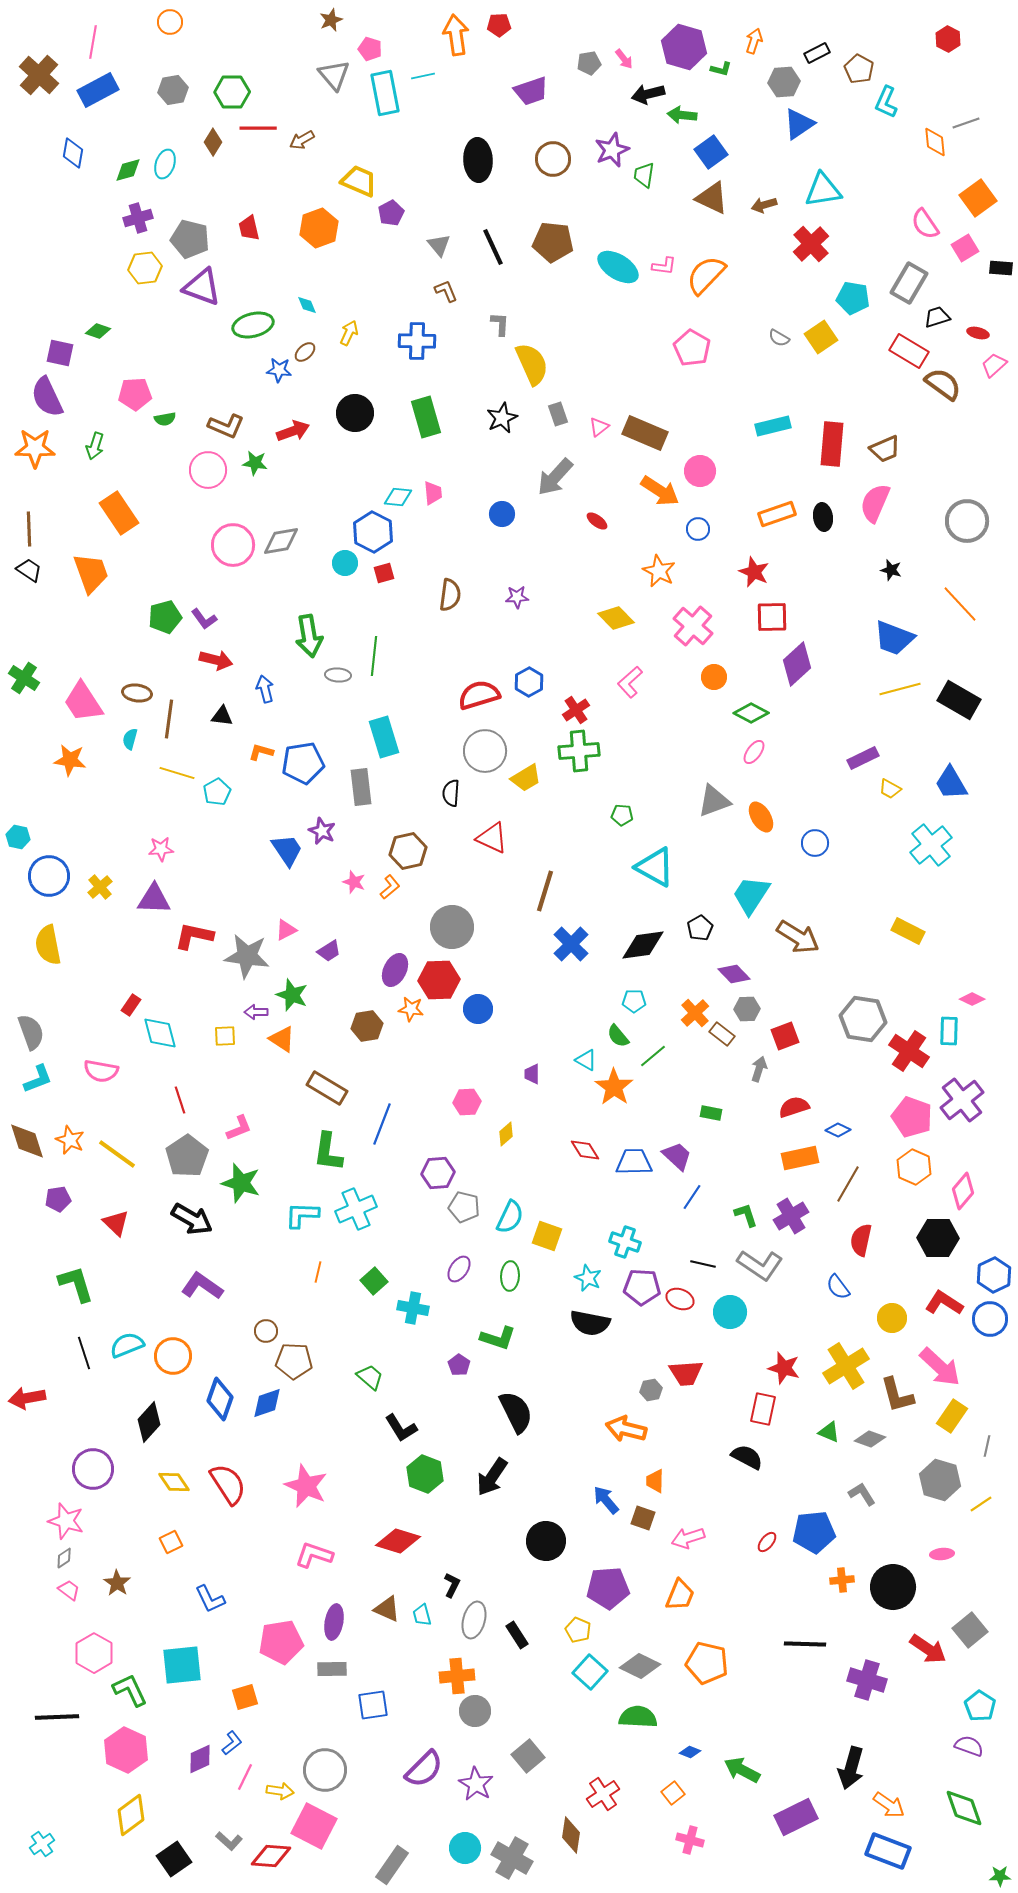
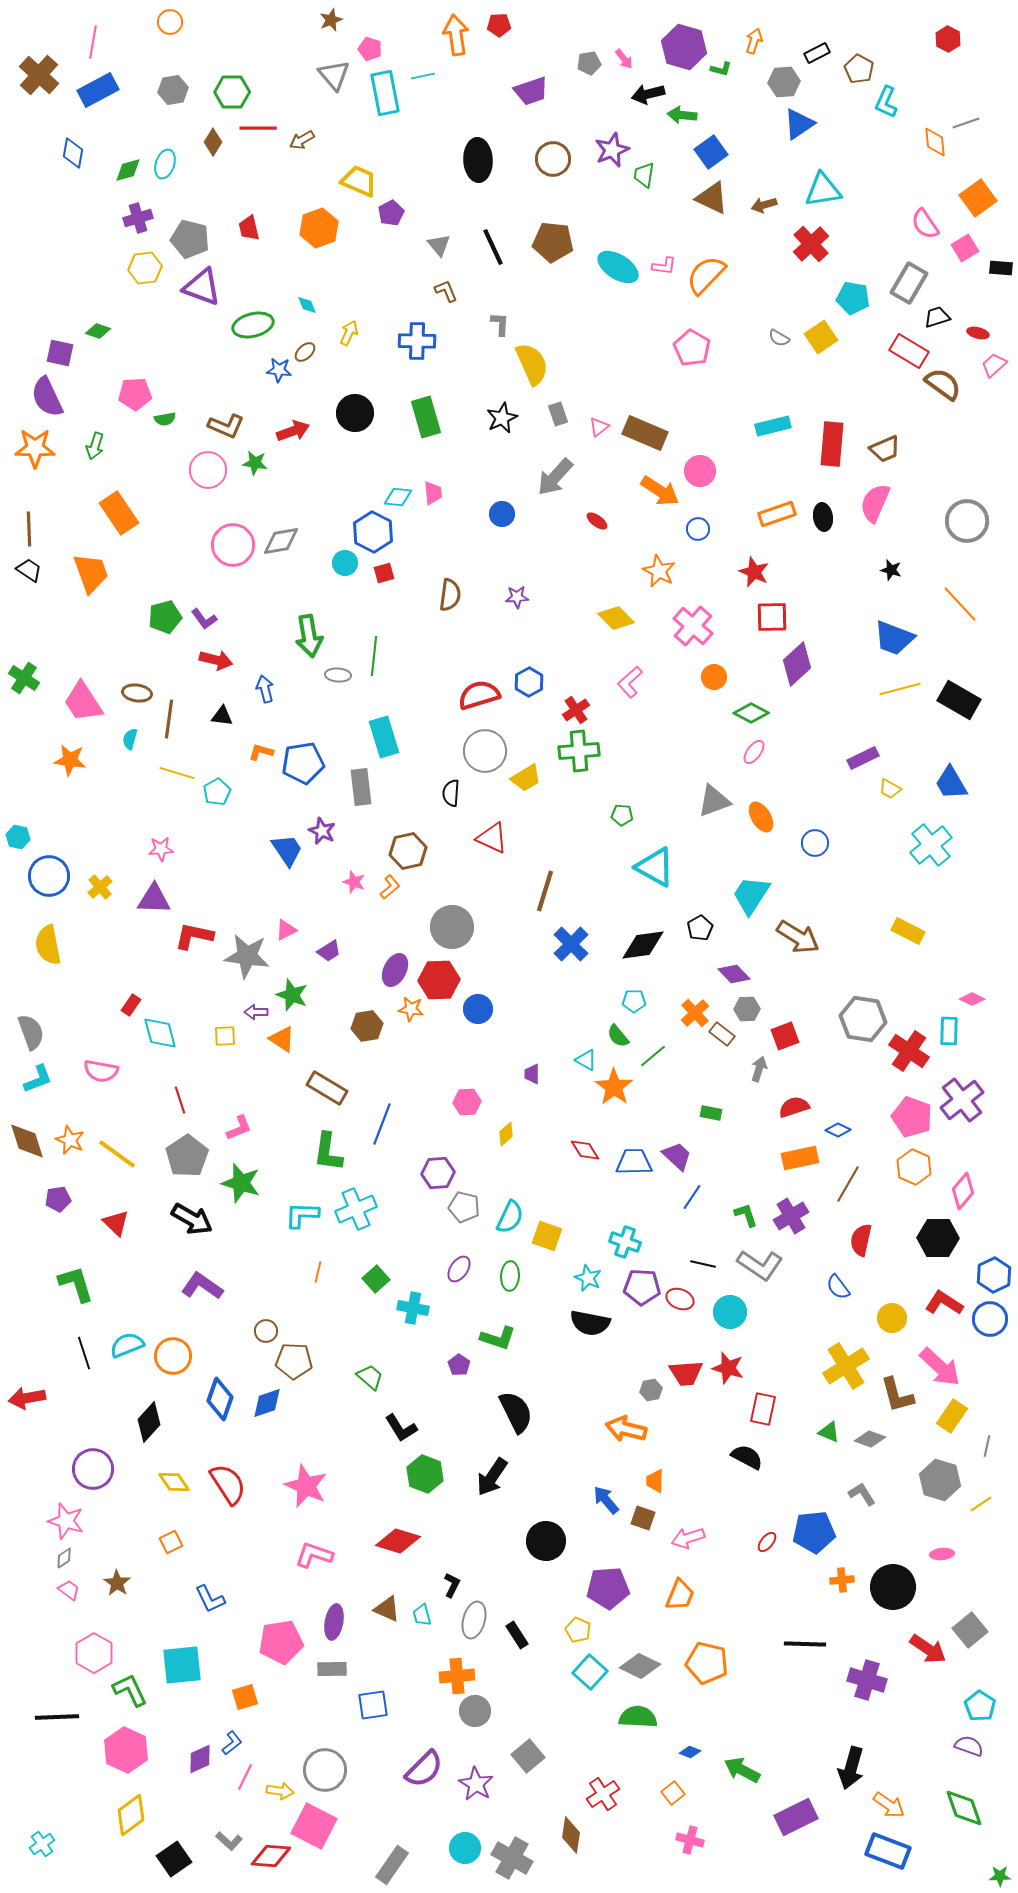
green square at (374, 1281): moved 2 px right, 2 px up
red star at (784, 1368): moved 56 px left
